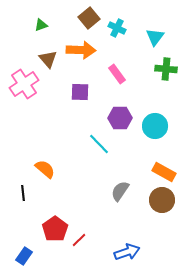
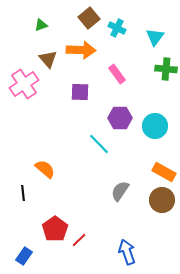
blue arrow: rotated 90 degrees counterclockwise
